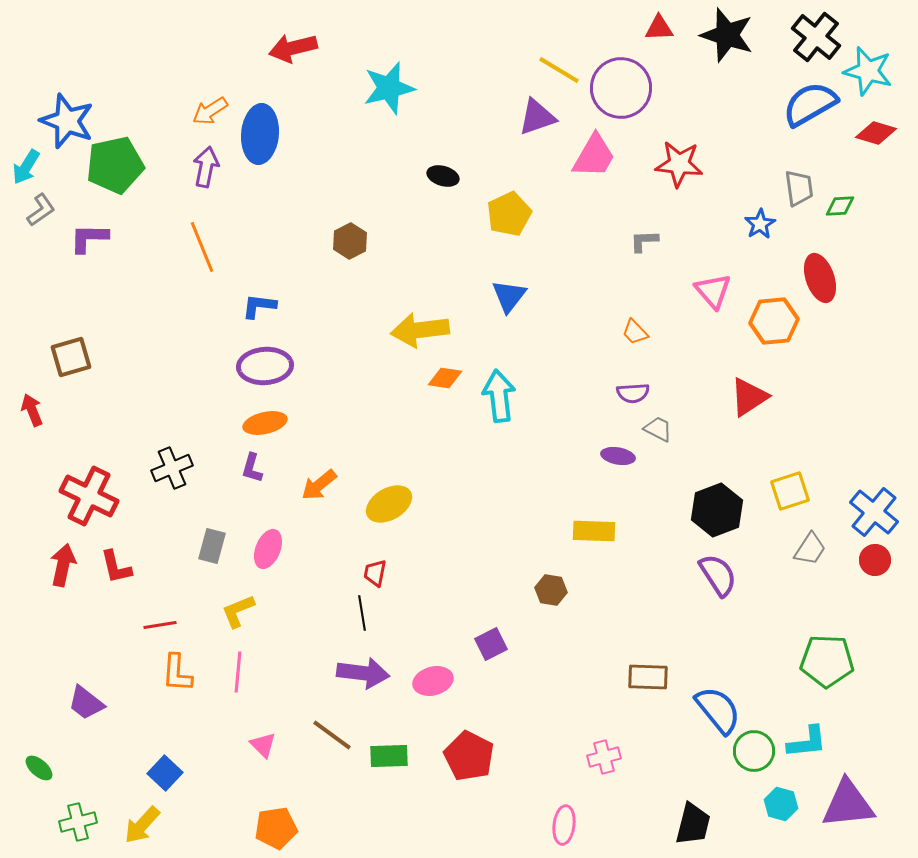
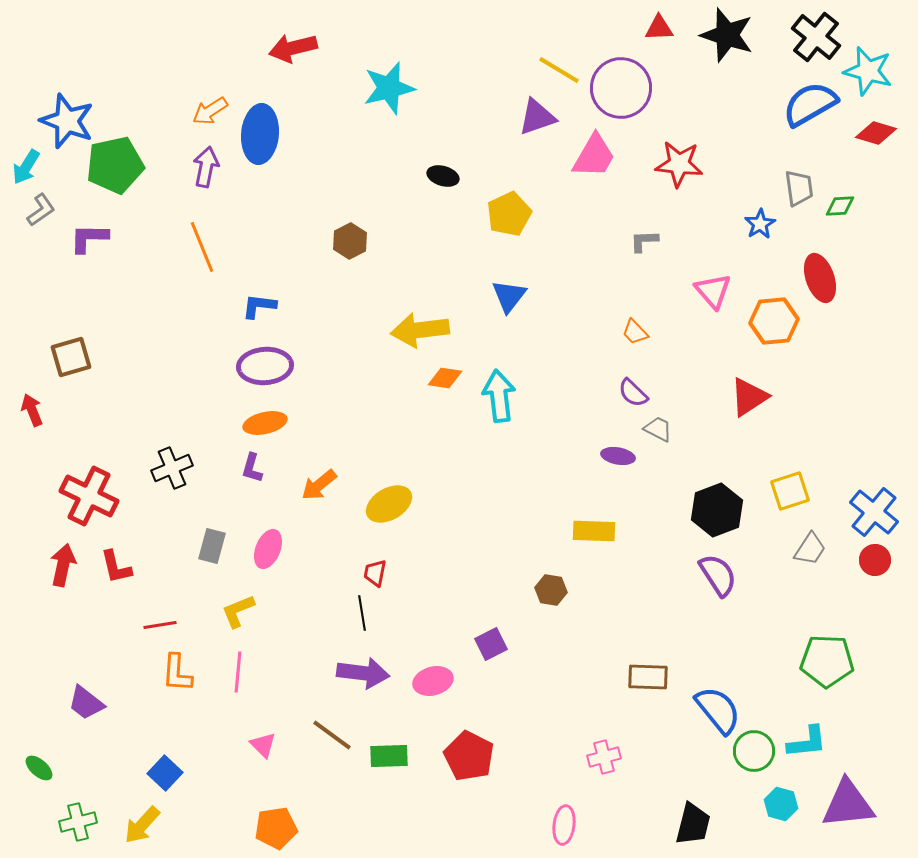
purple semicircle at (633, 393): rotated 48 degrees clockwise
